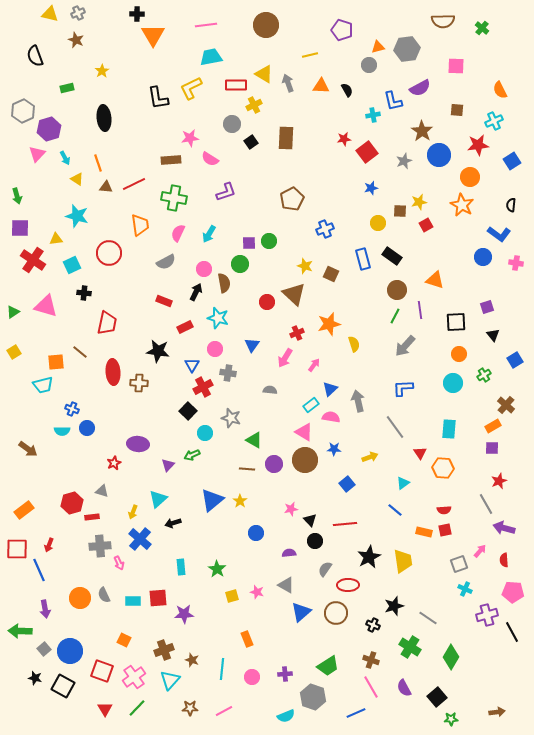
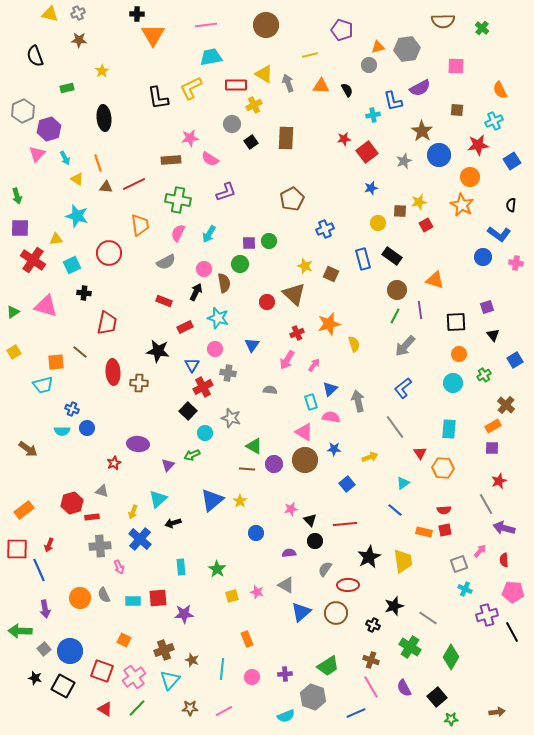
brown star at (76, 40): moved 3 px right; rotated 21 degrees counterclockwise
green cross at (174, 198): moved 4 px right, 2 px down
pink arrow at (285, 358): moved 2 px right, 2 px down
blue L-shape at (403, 388): rotated 35 degrees counterclockwise
cyan rectangle at (311, 405): moved 3 px up; rotated 70 degrees counterclockwise
green triangle at (254, 440): moved 6 px down
pink arrow at (119, 563): moved 4 px down
red triangle at (105, 709): rotated 28 degrees counterclockwise
